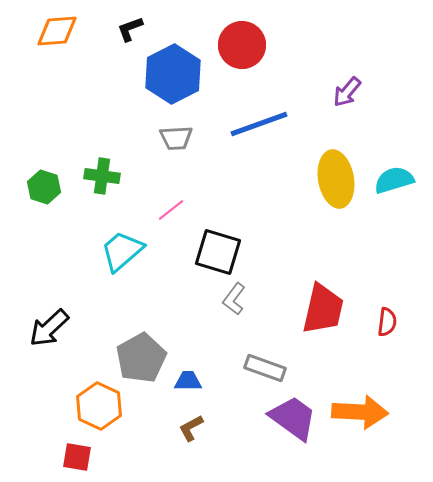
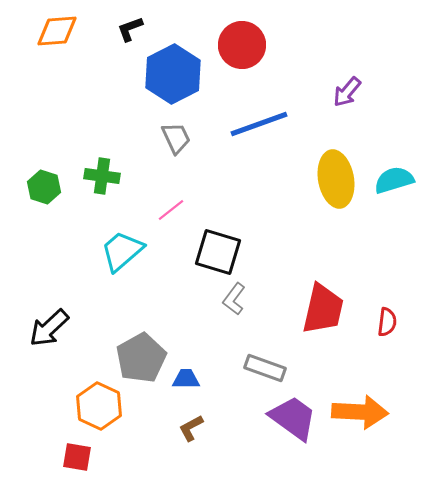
gray trapezoid: rotated 112 degrees counterclockwise
blue trapezoid: moved 2 px left, 2 px up
